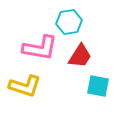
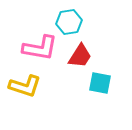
cyan square: moved 2 px right, 3 px up
